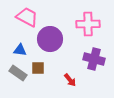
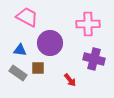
purple circle: moved 4 px down
